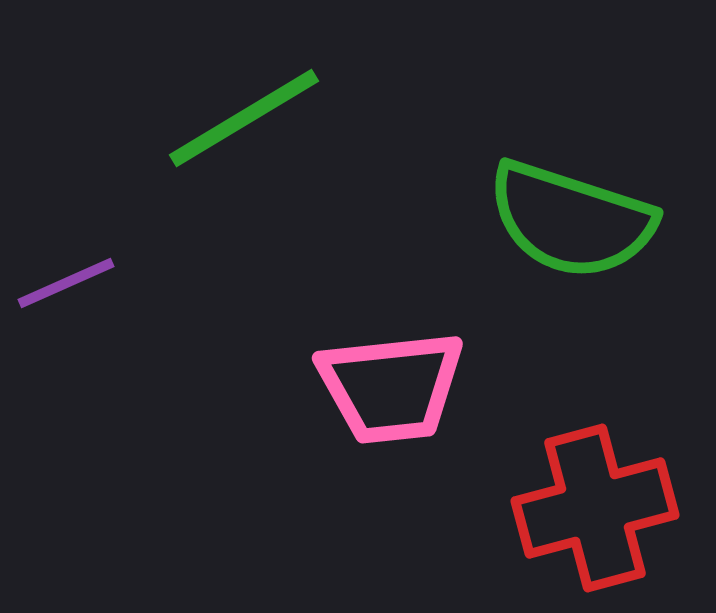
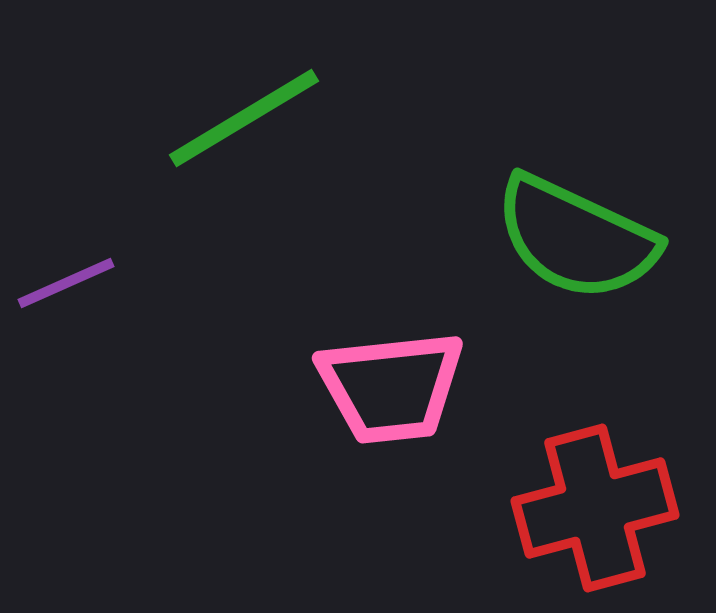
green semicircle: moved 5 px right, 18 px down; rotated 7 degrees clockwise
